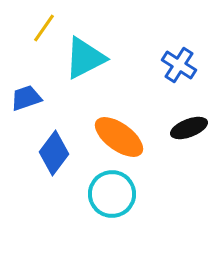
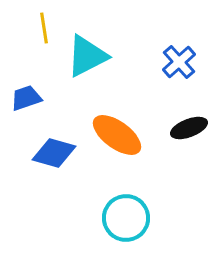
yellow line: rotated 44 degrees counterclockwise
cyan triangle: moved 2 px right, 2 px up
blue cross: moved 3 px up; rotated 16 degrees clockwise
orange ellipse: moved 2 px left, 2 px up
blue diamond: rotated 69 degrees clockwise
cyan circle: moved 14 px right, 24 px down
